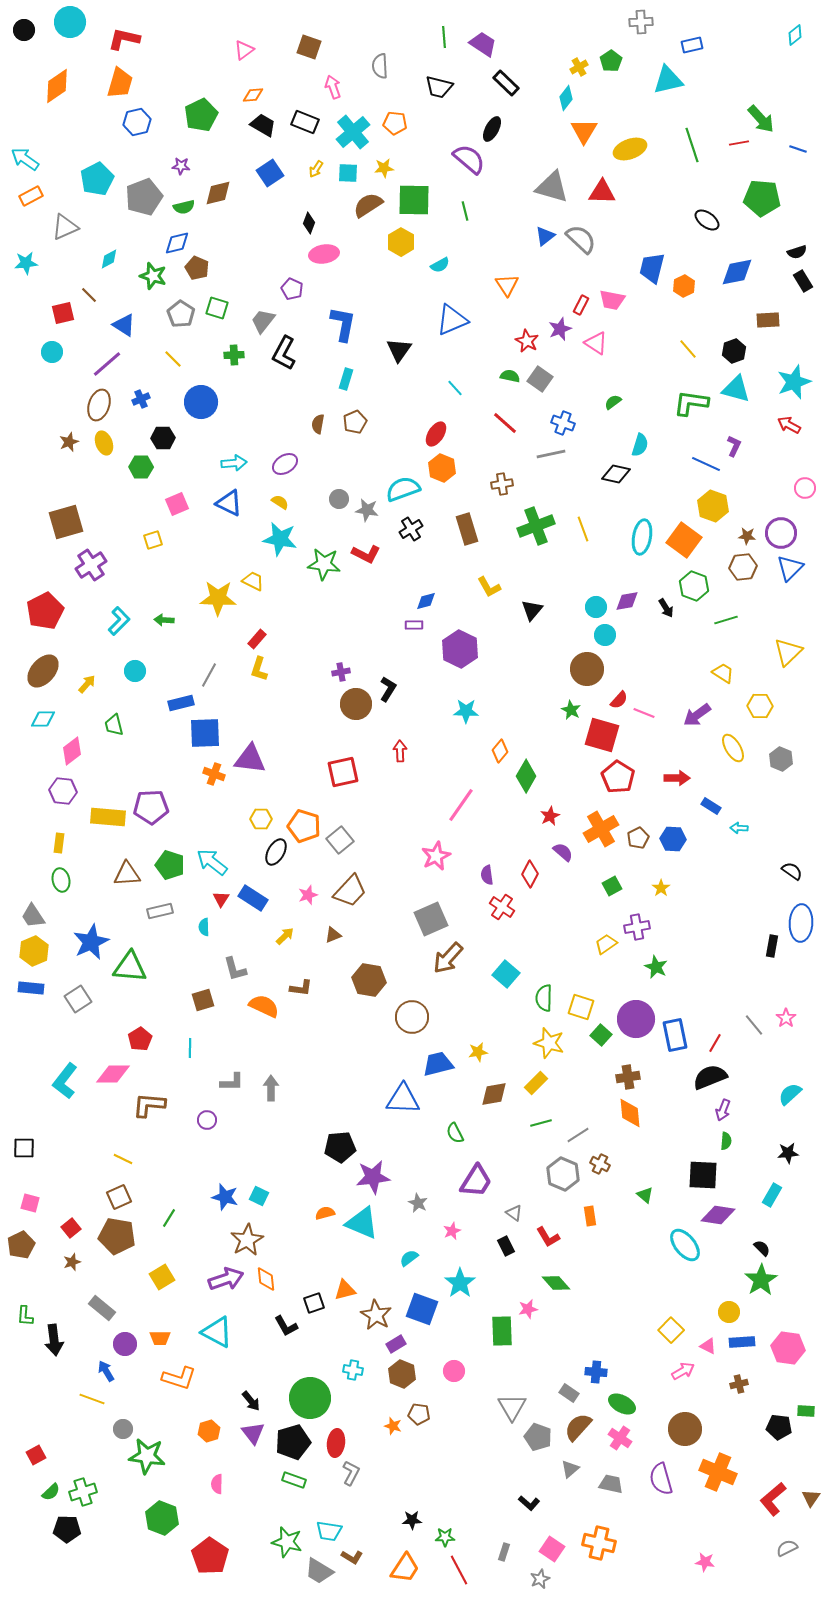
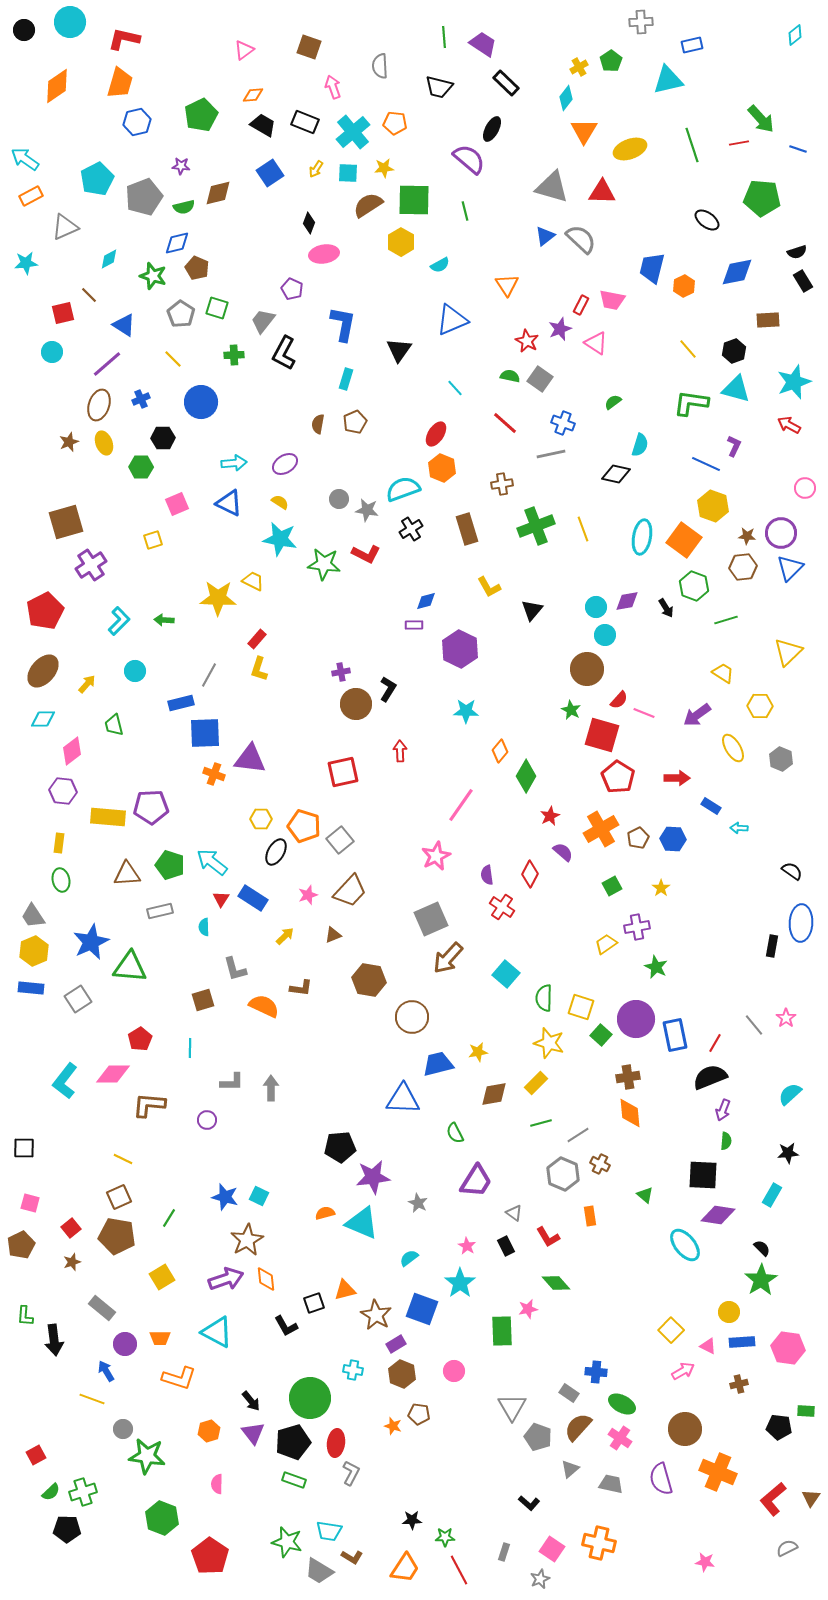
pink star at (452, 1231): moved 15 px right, 15 px down; rotated 18 degrees counterclockwise
